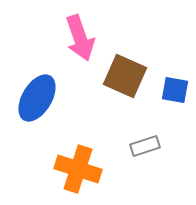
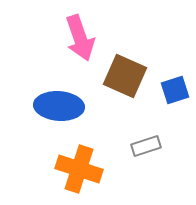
blue square: rotated 28 degrees counterclockwise
blue ellipse: moved 22 px right, 8 px down; rotated 63 degrees clockwise
gray rectangle: moved 1 px right
orange cross: moved 1 px right
